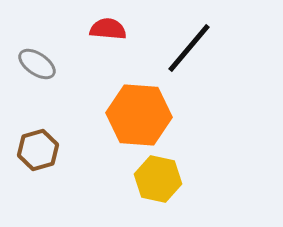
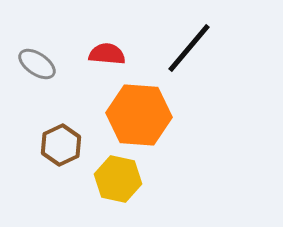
red semicircle: moved 1 px left, 25 px down
brown hexagon: moved 23 px right, 5 px up; rotated 9 degrees counterclockwise
yellow hexagon: moved 40 px left
